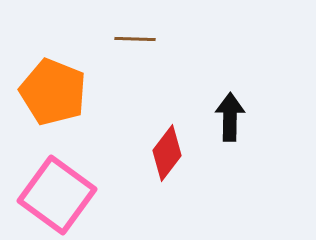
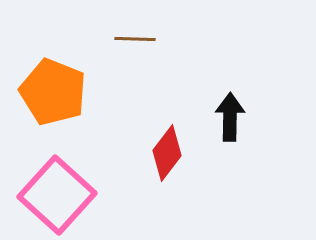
pink square: rotated 6 degrees clockwise
